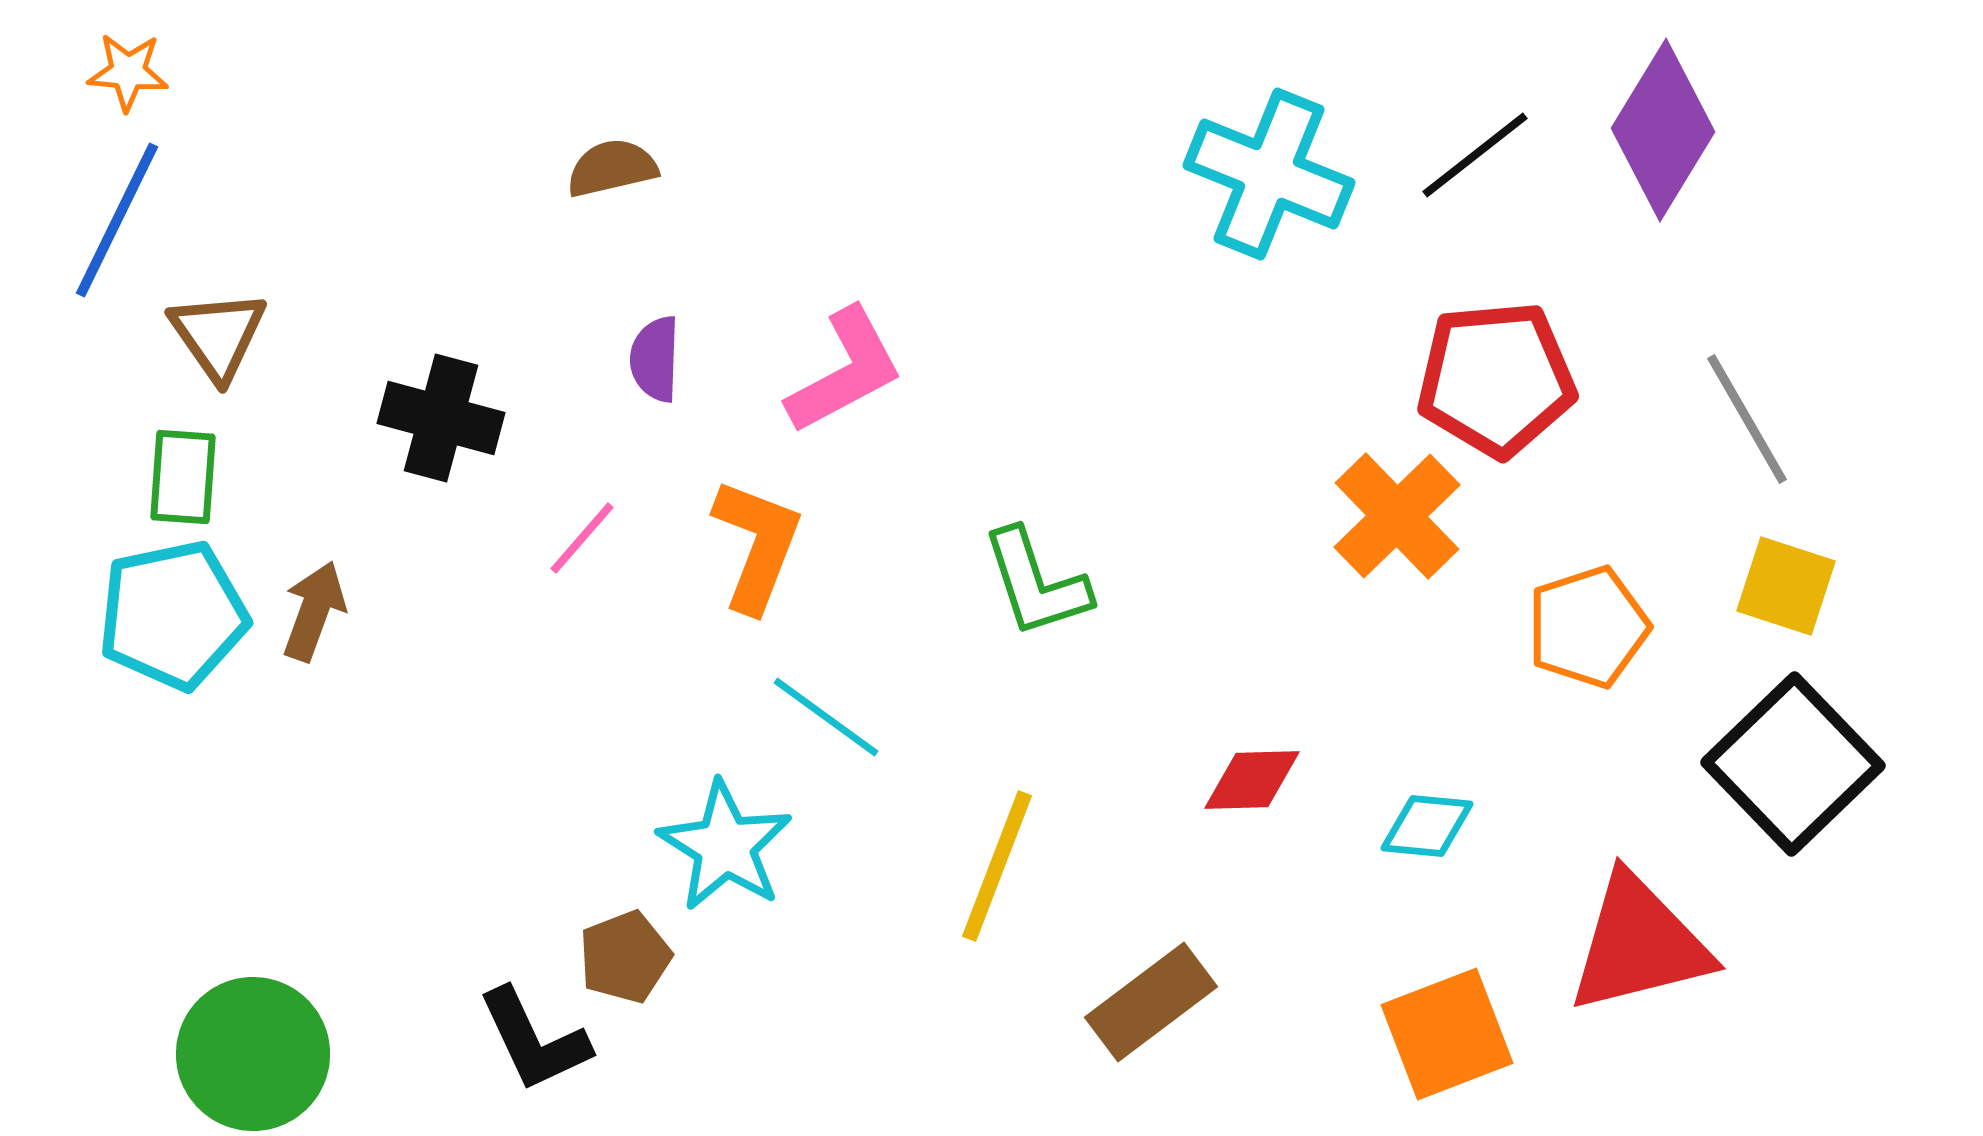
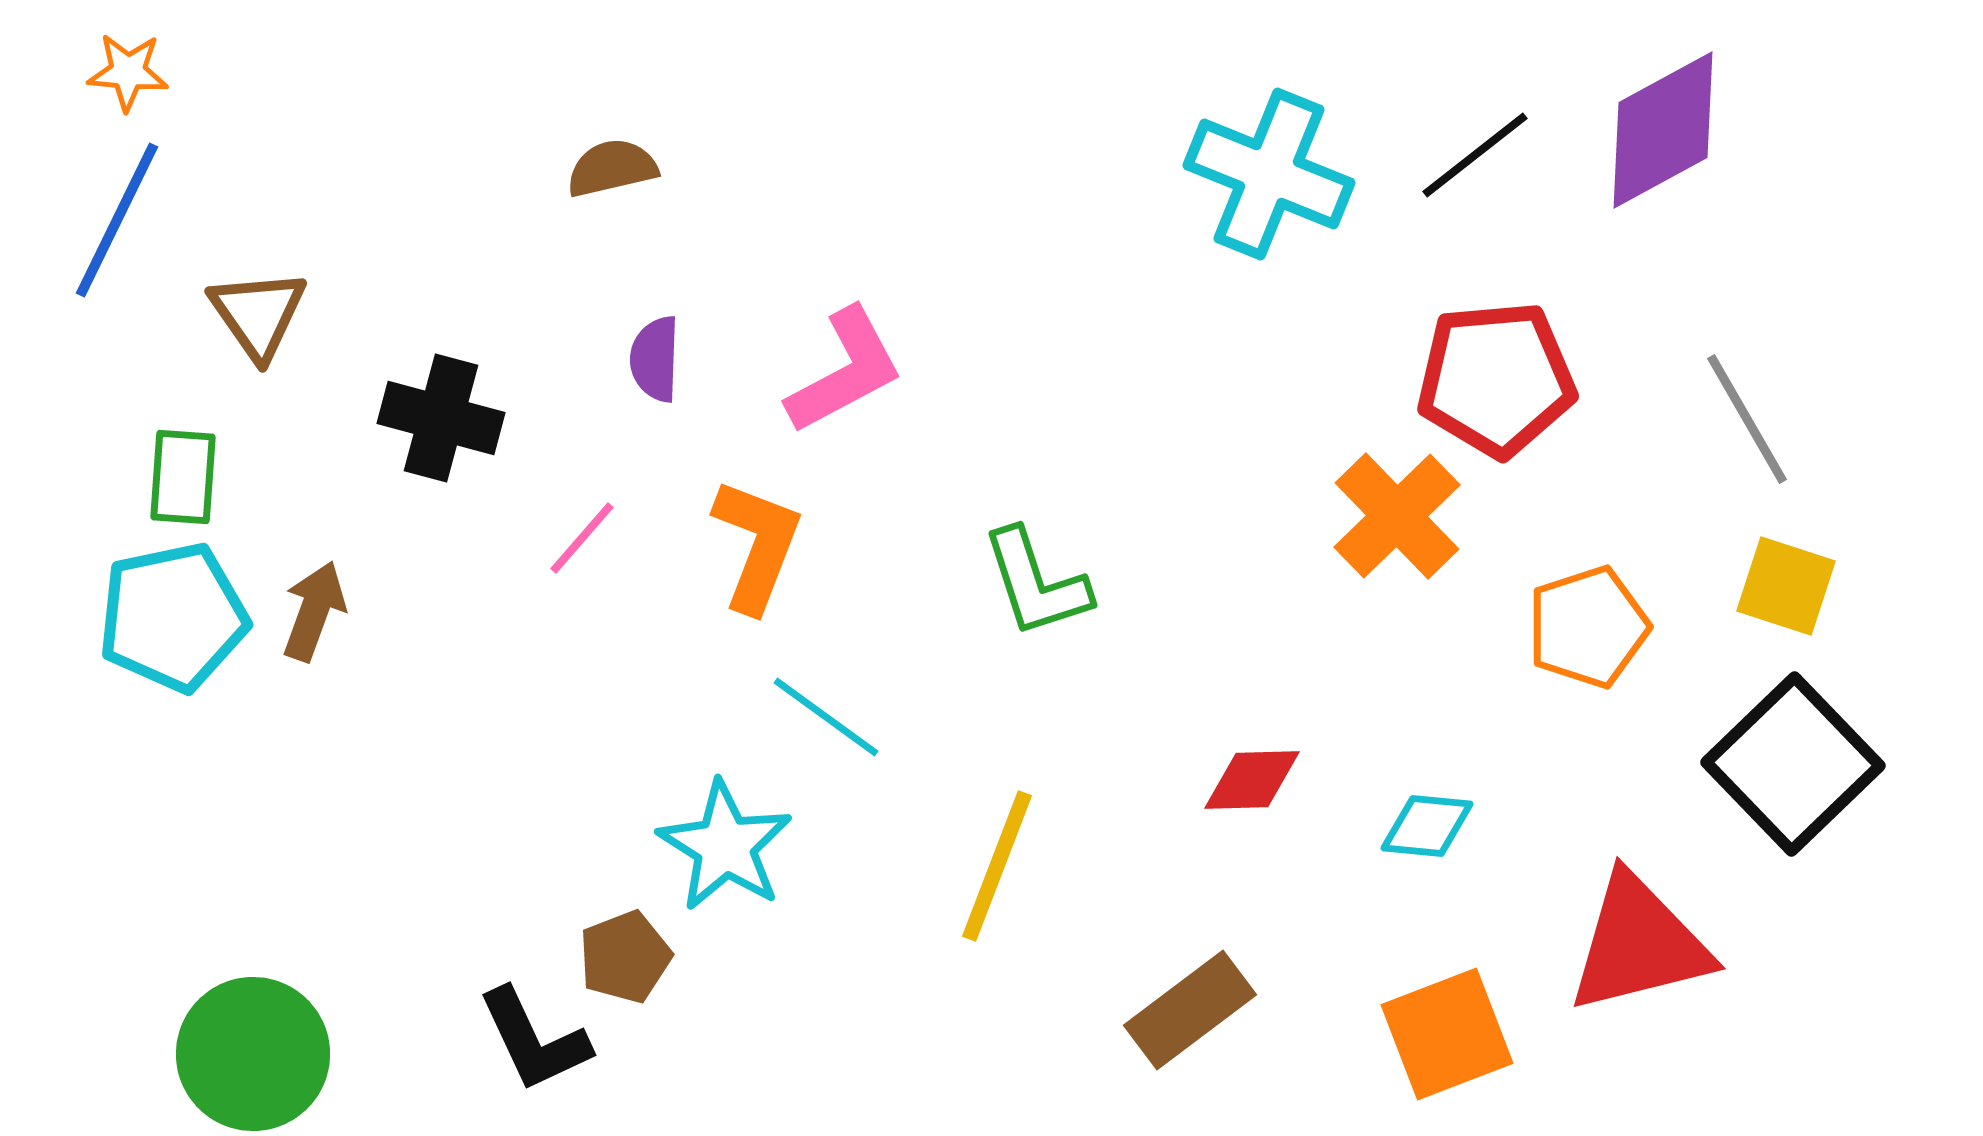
purple diamond: rotated 30 degrees clockwise
brown triangle: moved 40 px right, 21 px up
cyan pentagon: moved 2 px down
brown rectangle: moved 39 px right, 8 px down
